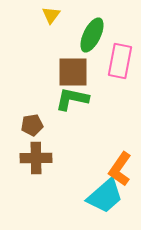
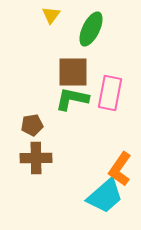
green ellipse: moved 1 px left, 6 px up
pink rectangle: moved 10 px left, 32 px down
